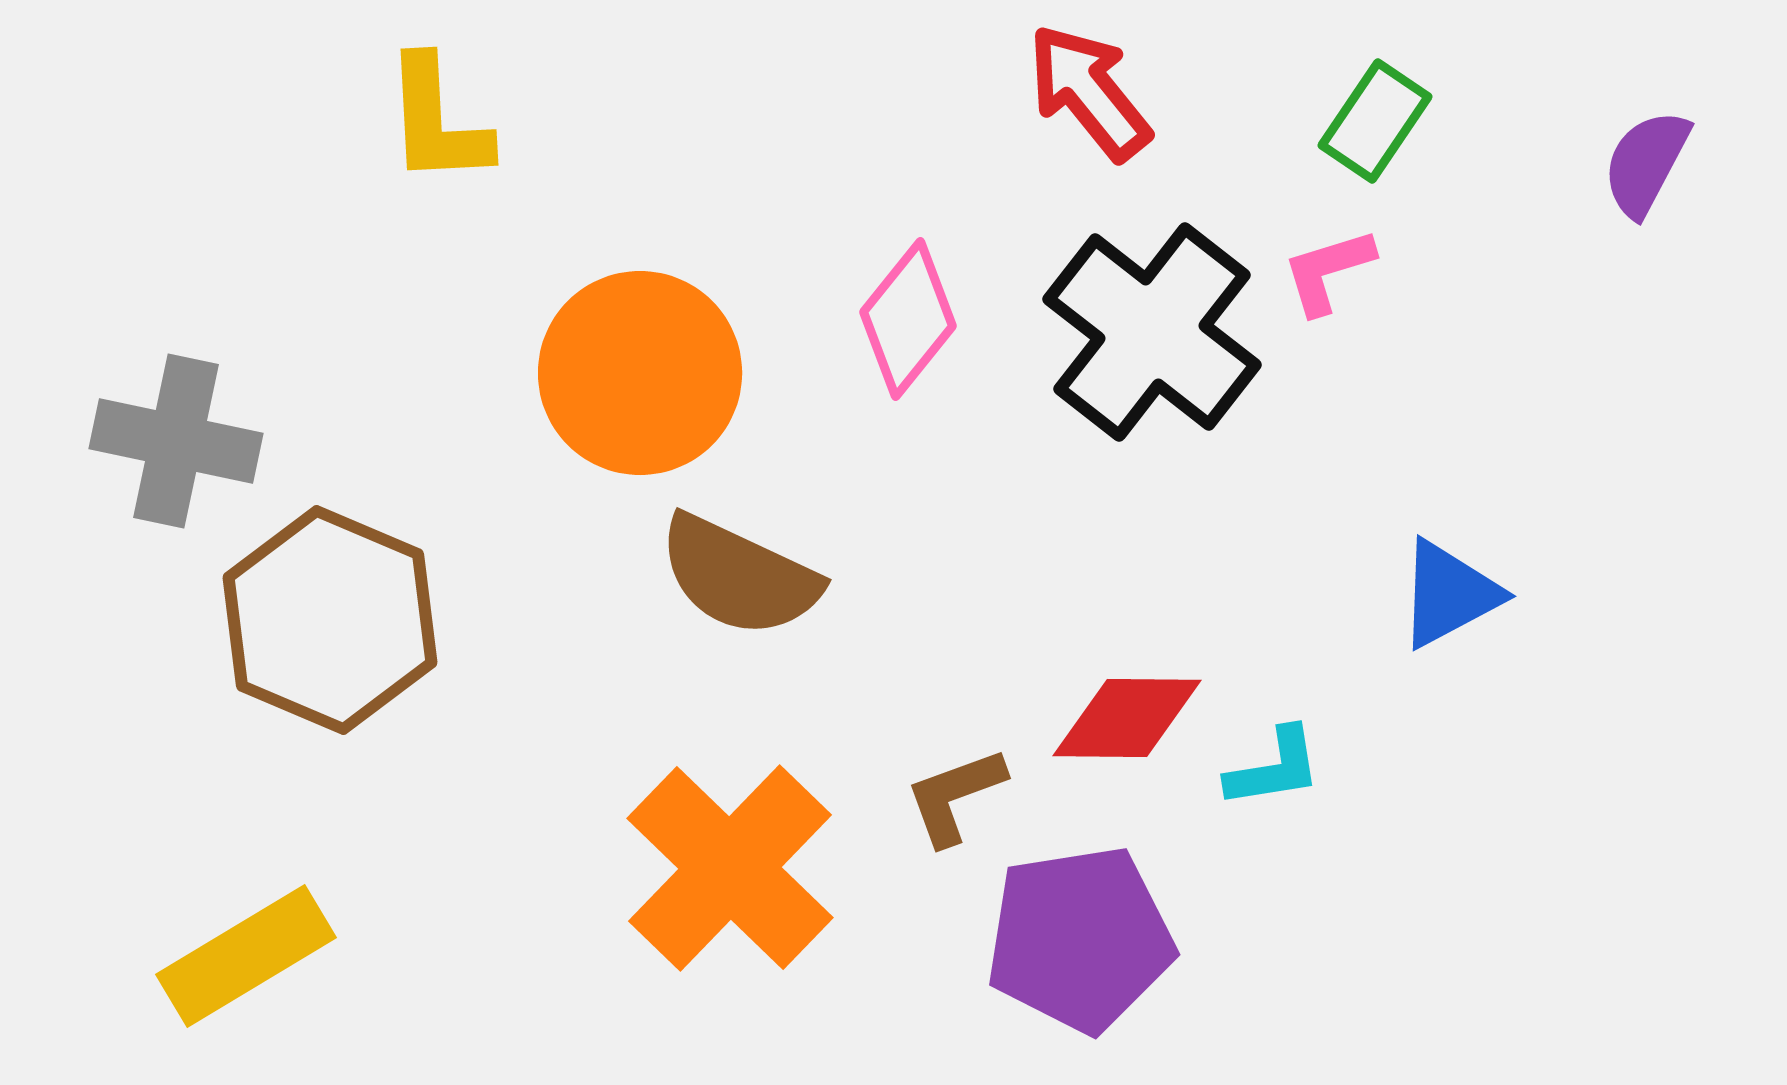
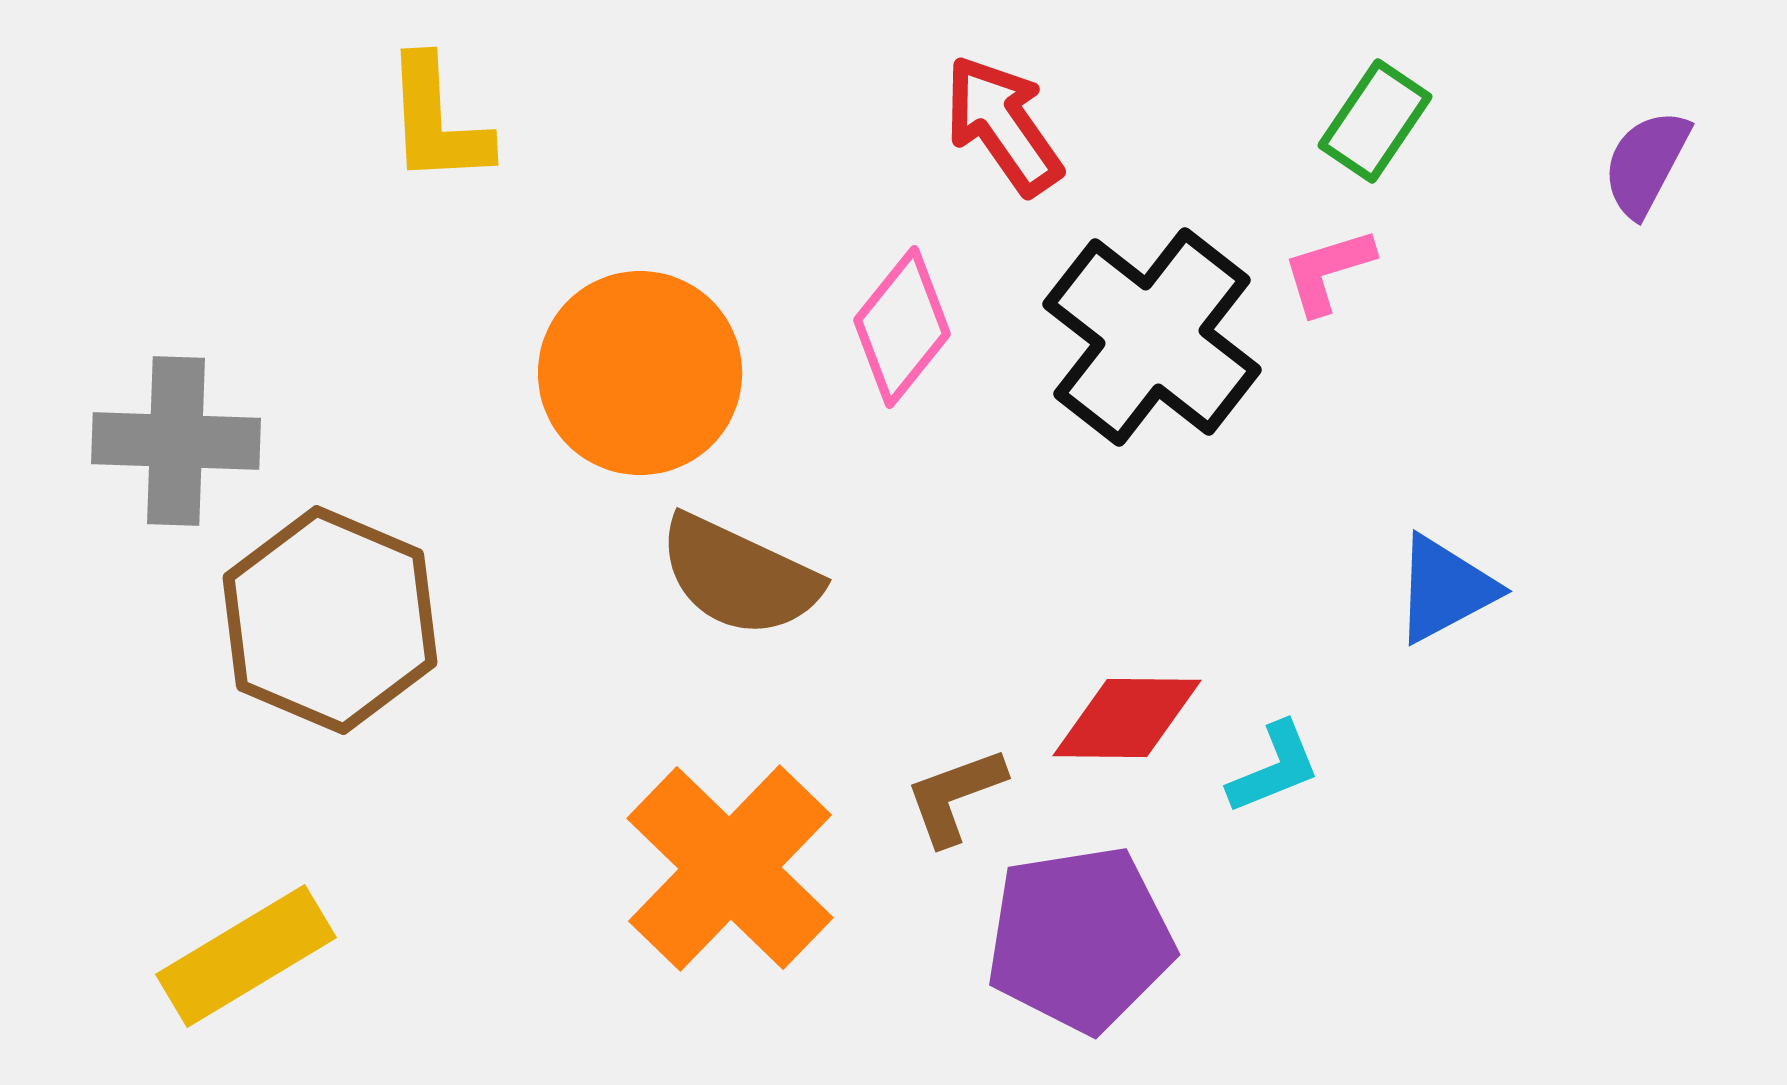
red arrow: moved 86 px left, 33 px down; rotated 4 degrees clockwise
pink diamond: moved 6 px left, 8 px down
black cross: moved 5 px down
gray cross: rotated 10 degrees counterclockwise
blue triangle: moved 4 px left, 5 px up
cyan L-shape: rotated 13 degrees counterclockwise
